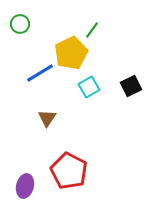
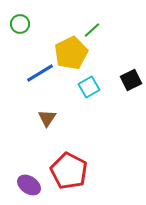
green line: rotated 12 degrees clockwise
black square: moved 6 px up
purple ellipse: moved 4 px right, 1 px up; rotated 70 degrees counterclockwise
